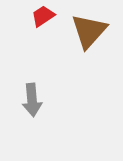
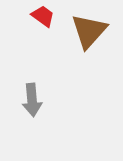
red trapezoid: rotated 70 degrees clockwise
